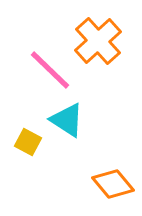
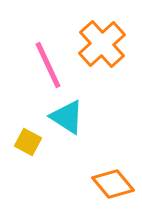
orange cross: moved 4 px right, 3 px down
pink line: moved 2 px left, 5 px up; rotated 21 degrees clockwise
cyan triangle: moved 3 px up
